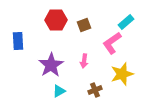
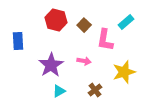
red hexagon: rotated 15 degrees clockwise
brown square: rotated 24 degrees counterclockwise
pink L-shape: moved 7 px left, 3 px up; rotated 45 degrees counterclockwise
pink arrow: rotated 88 degrees counterclockwise
yellow star: moved 2 px right, 2 px up
brown cross: rotated 16 degrees counterclockwise
